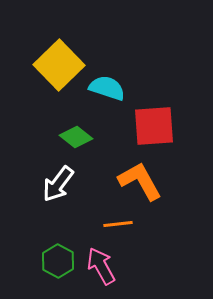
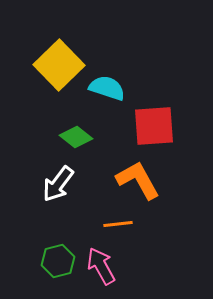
orange L-shape: moved 2 px left, 1 px up
green hexagon: rotated 16 degrees clockwise
